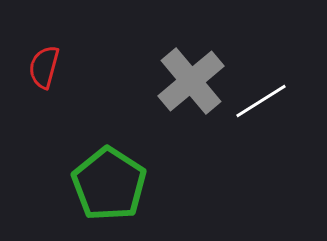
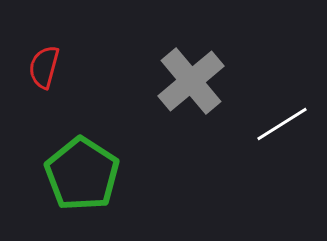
white line: moved 21 px right, 23 px down
green pentagon: moved 27 px left, 10 px up
